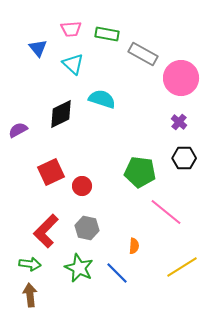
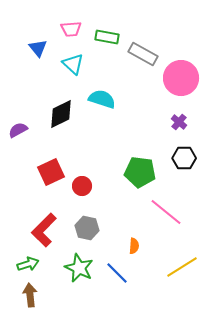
green rectangle: moved 3 px down
red L-shape: moved 2 px left, 1 px up
green arrow: moved 2 px left; rotated 25 degrees counterclockwise
